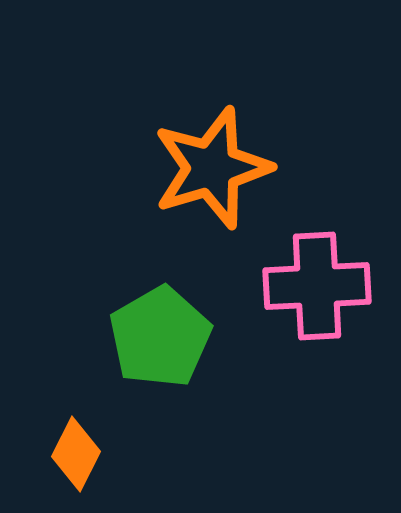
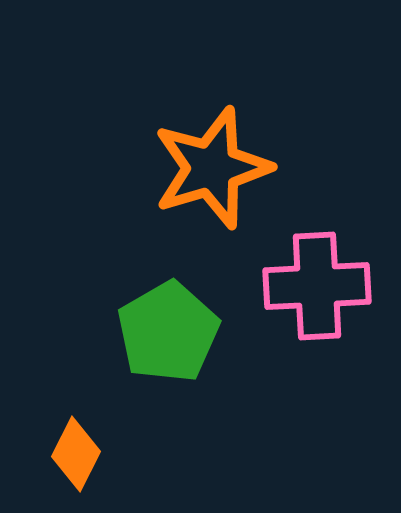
green pentagon: moved 8 px right, 5 px up
